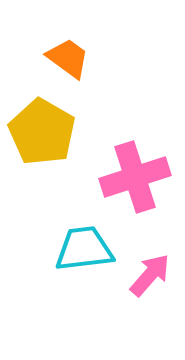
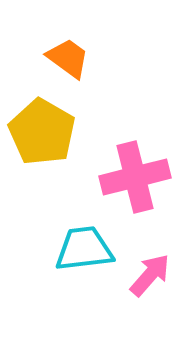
pink cross: rotated 4 degrees clockwise
